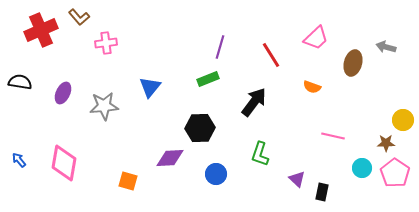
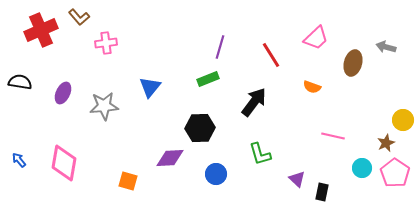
brown star: rotated 24 degrees counterclockwise
green L-shape: rotated 35 degrees counterclockwise
